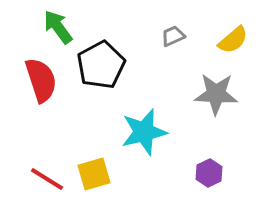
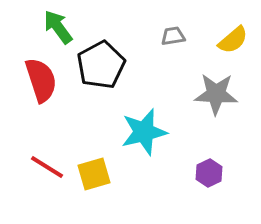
gray trapezoid: rotated 15 degrees clockwise
red line: moved 12 px up
